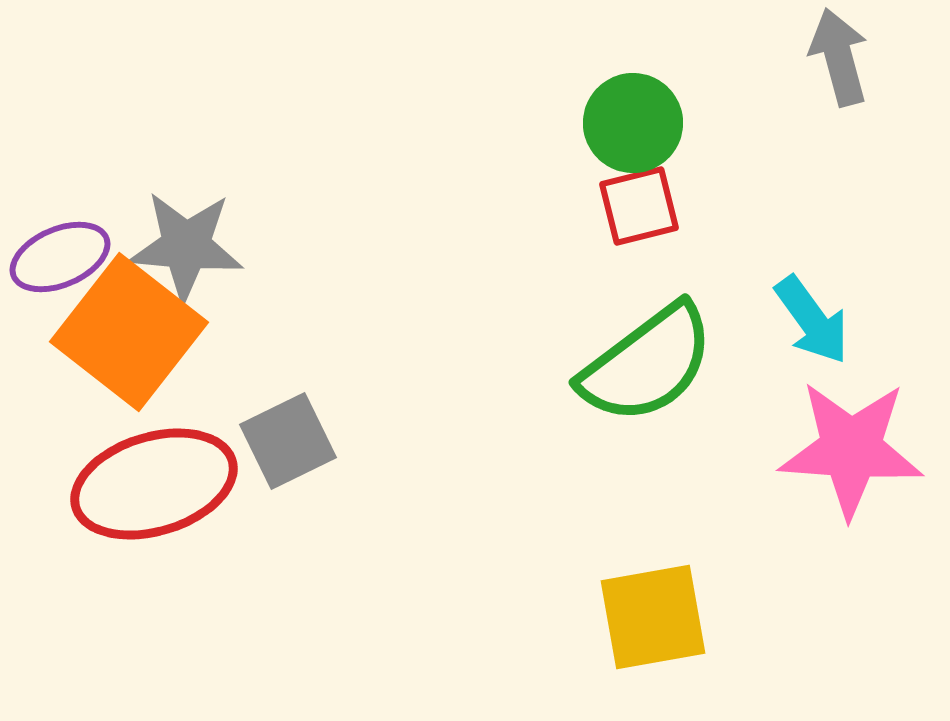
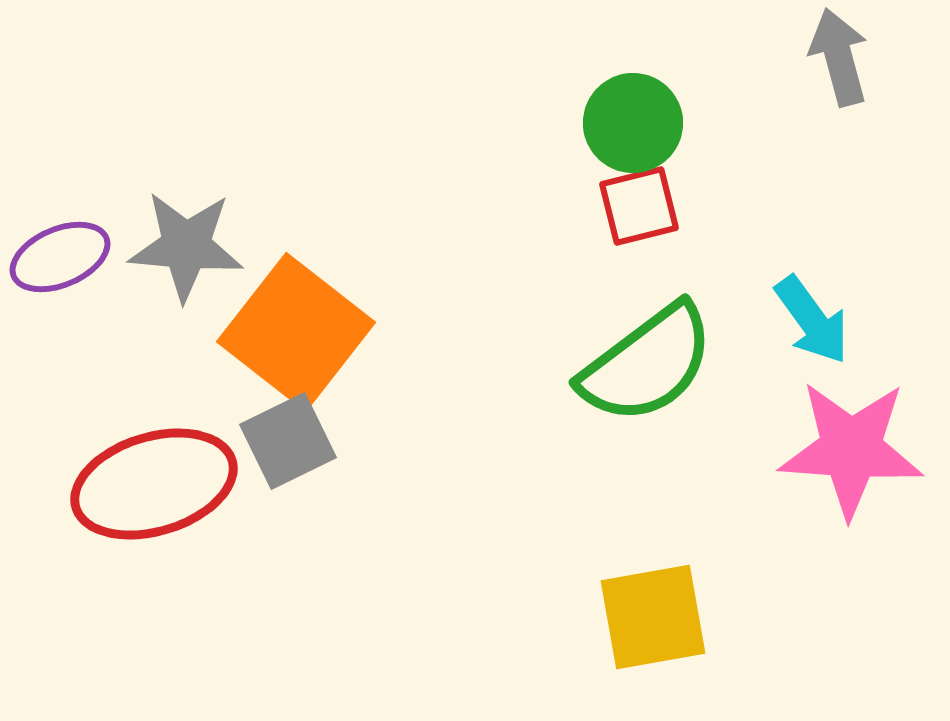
orange square: moved 167 px right
